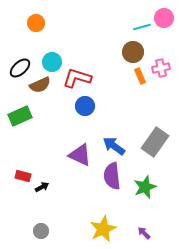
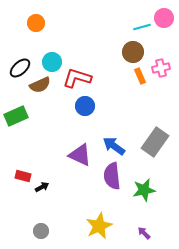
green rectangle: moved 4 px left
green star: moved 1 px left, 3 px down; rotated 10 degrees clockwise
yellow star: moved 4 px left, 3 px up
